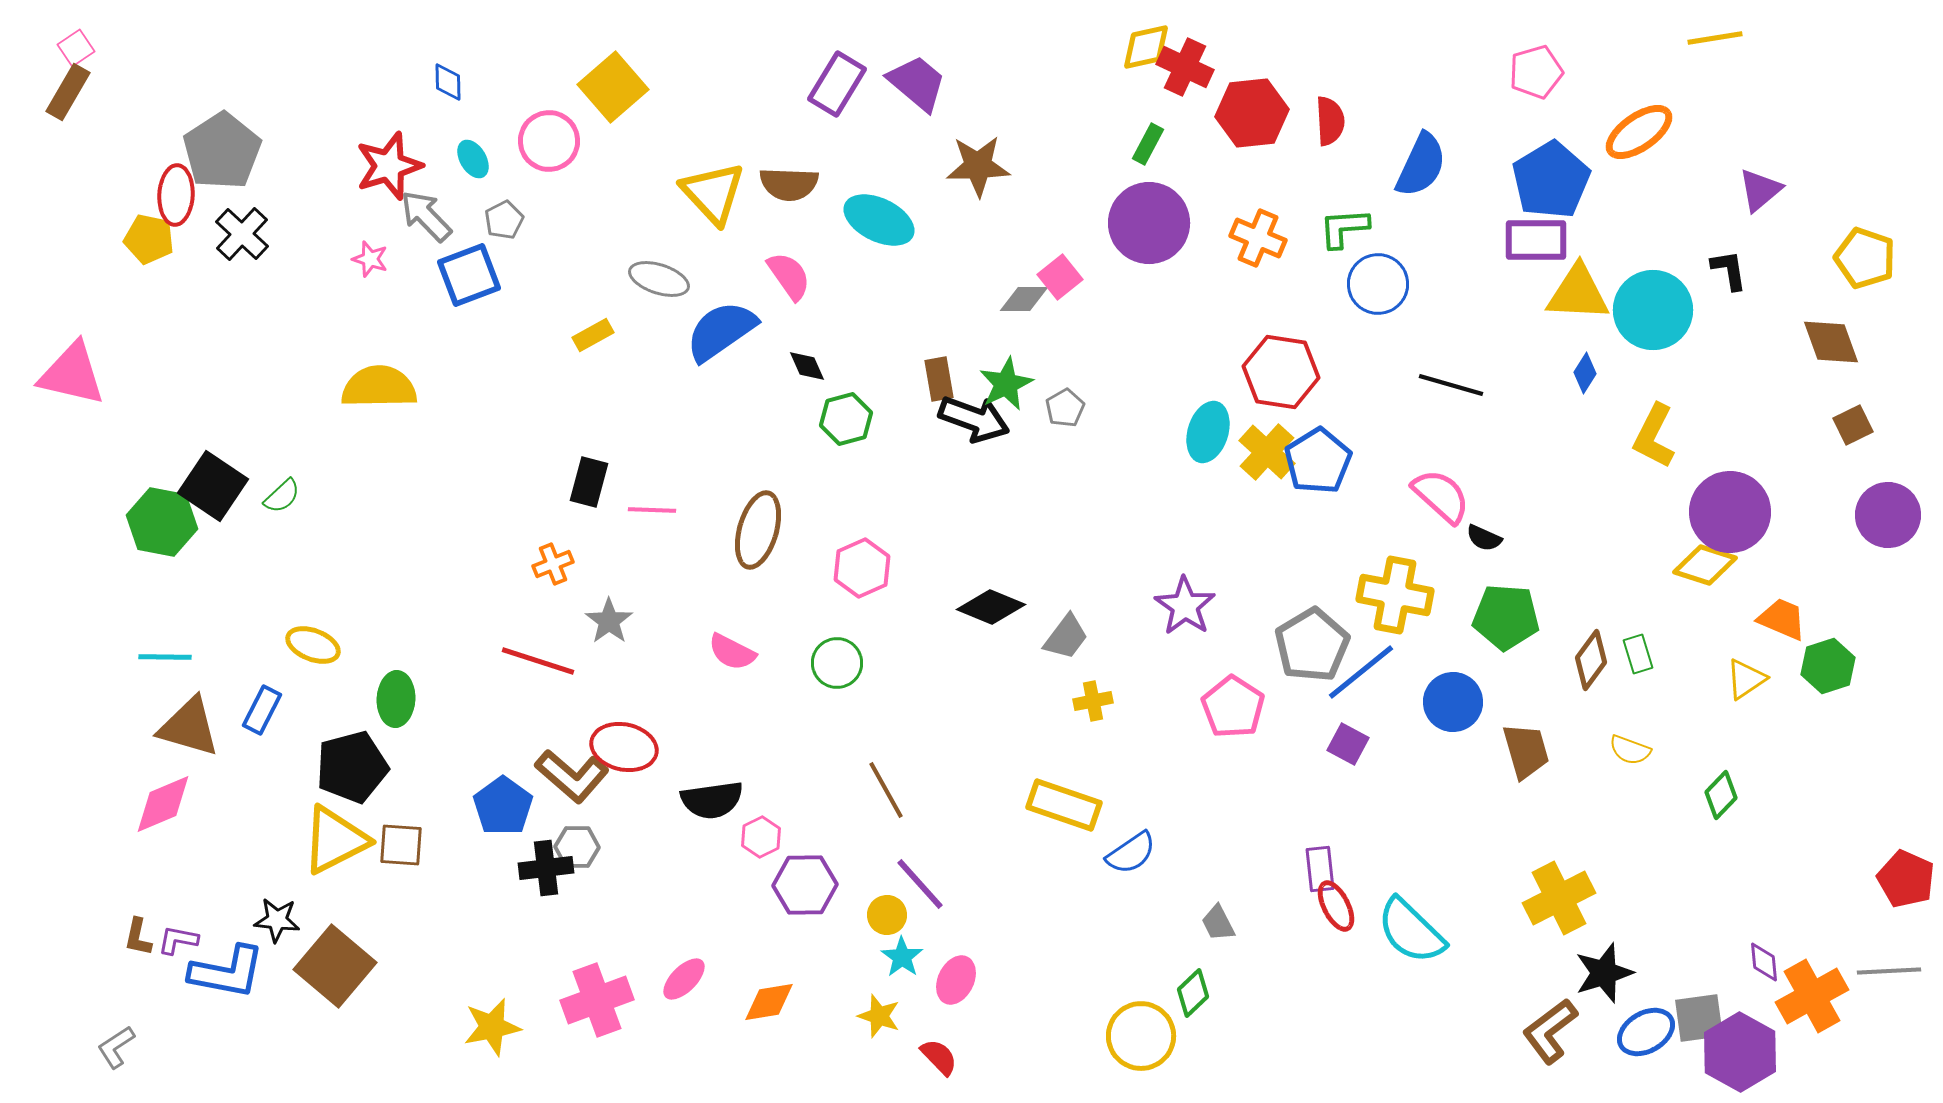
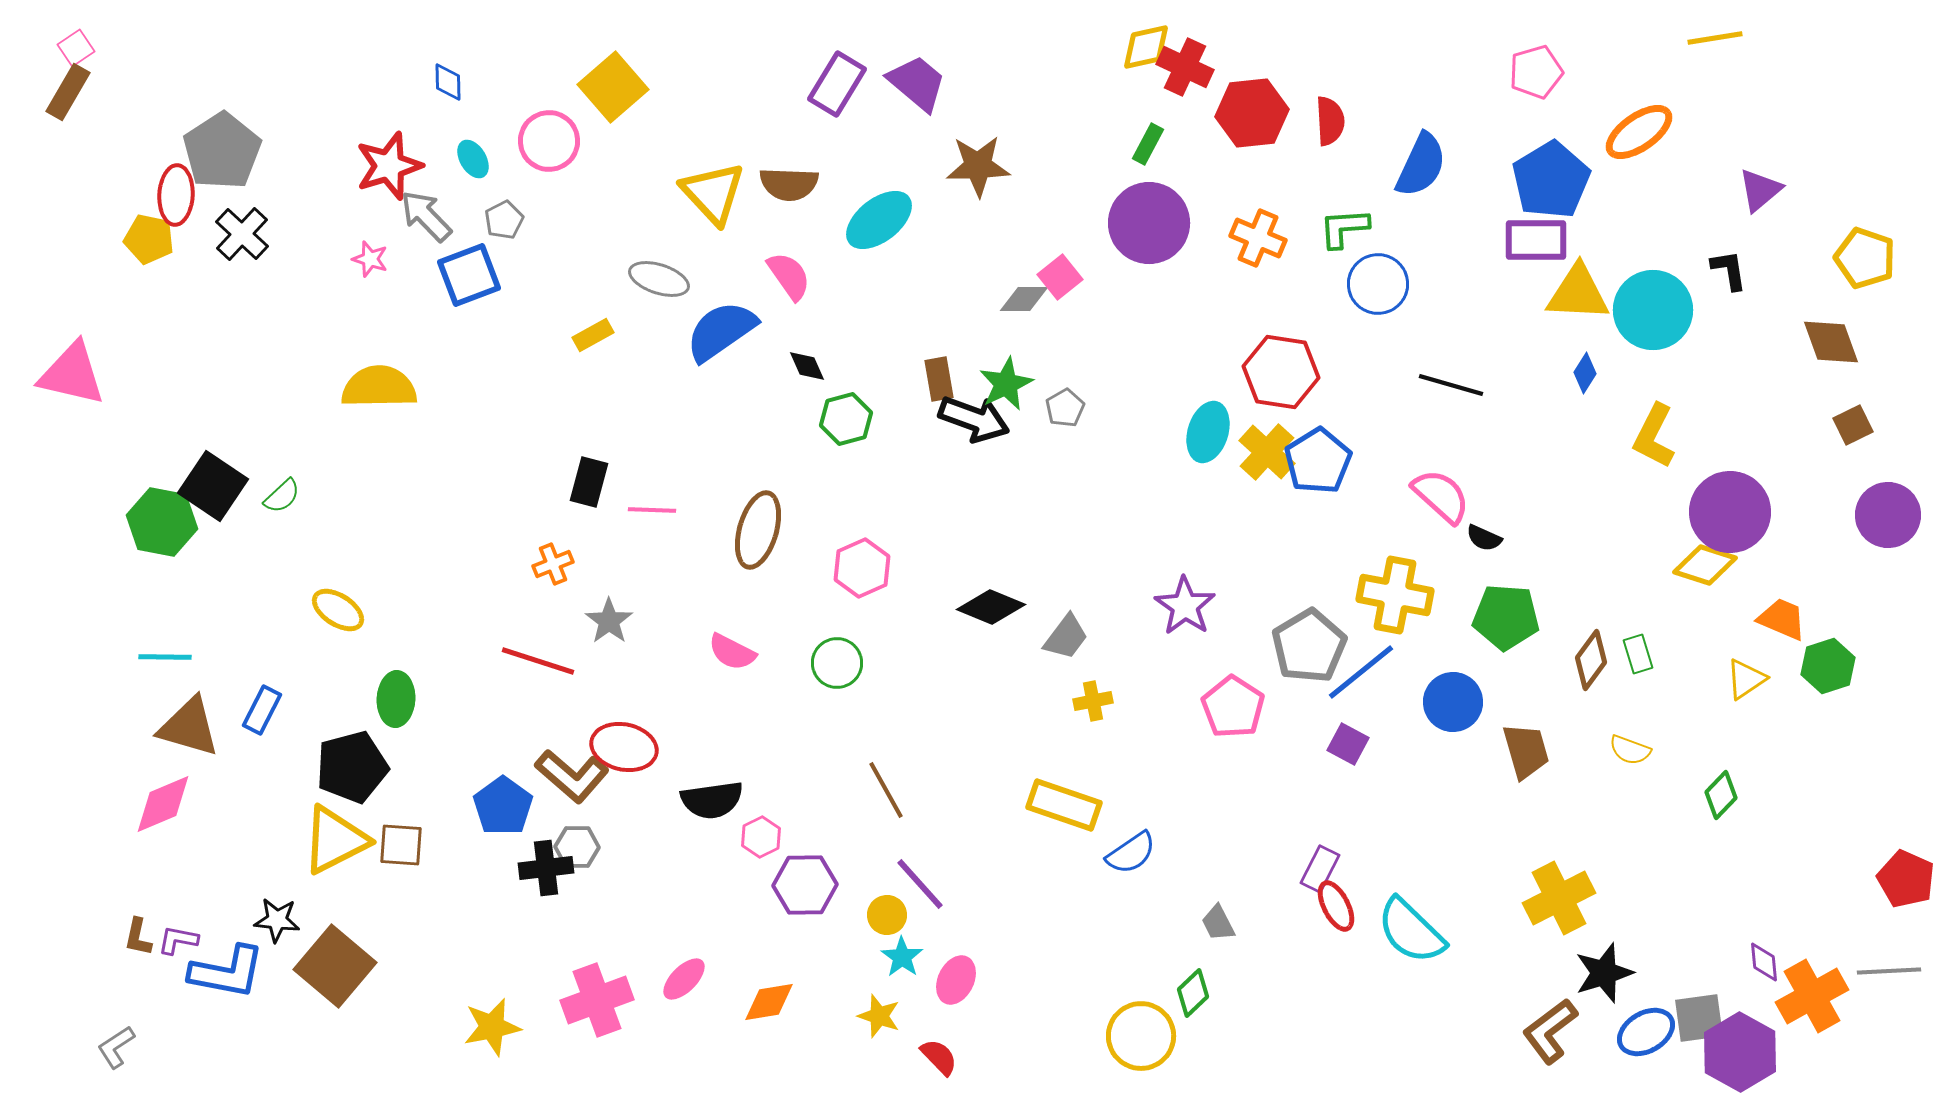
cyan ellipse at (879, 220): rotated 64 degrees counterclockwise
yellow ellipse at (313, 645): moved 25 px right, 35 px up; rotated 12 degrees clockwise
gray pentagon at (1312, 645): moved 3 px left, 1 px down
purple rectangle at (1320, 869): rotated 33 degrees clockwise
